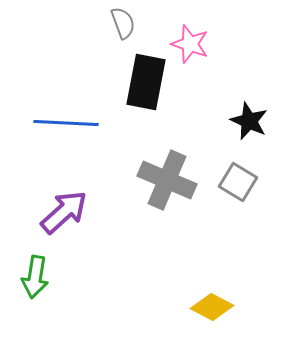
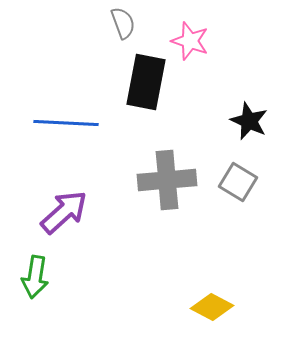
pink star: moved 3 px up
gray cross: rotated 28 degrees counterclockwise
